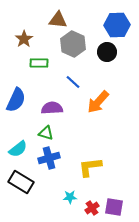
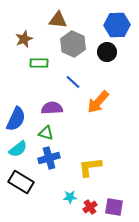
brown star: rotated 12 degrees clockwise
blue semicircle: moved 19 px down
red cross: moved 2 px left, 1 px up
